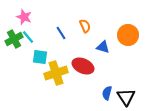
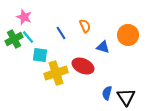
cyan square: moved 2 px up
